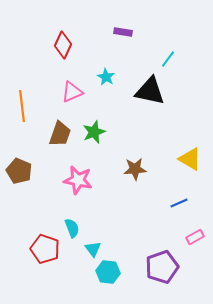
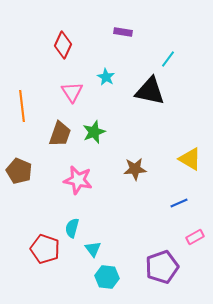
pink triangle: rotated 40 degrees counterclockwise
cyan semicircle: rotated 144 degrees counterclockwise
cyan hexagon: moved 1 px left, 5 px down
